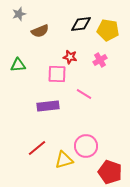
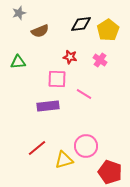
gray star: moved 1 px up
yellow pentagon: rotated 30 degrees clockwise
pink cross: rotated 24 degrees counterclockwise
green triangle: moved 3 px up
pink square: moved 5 px down
